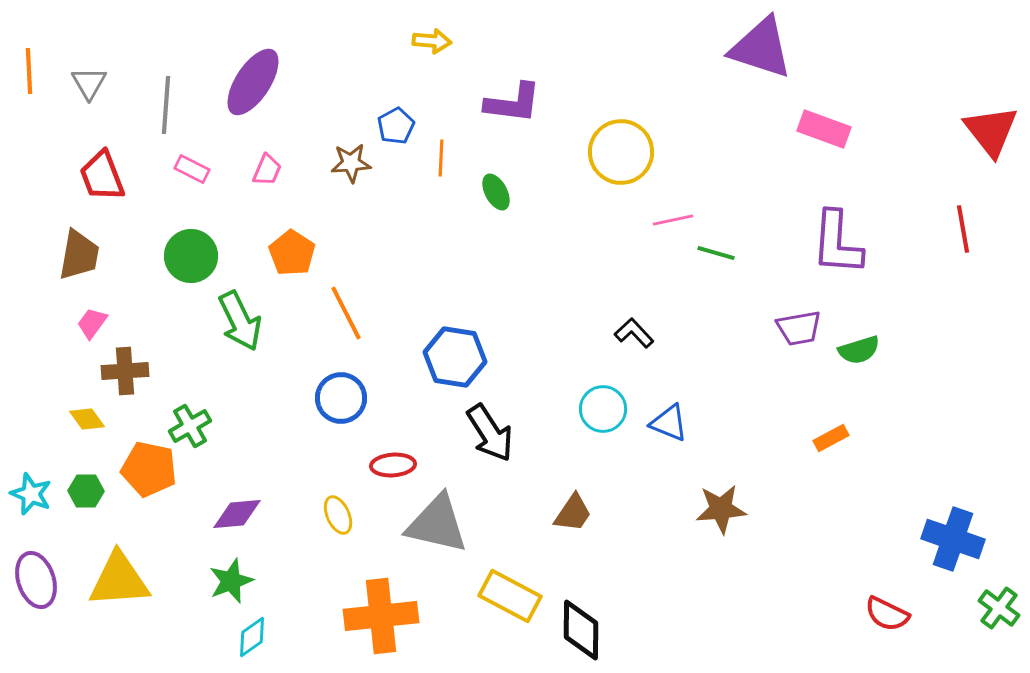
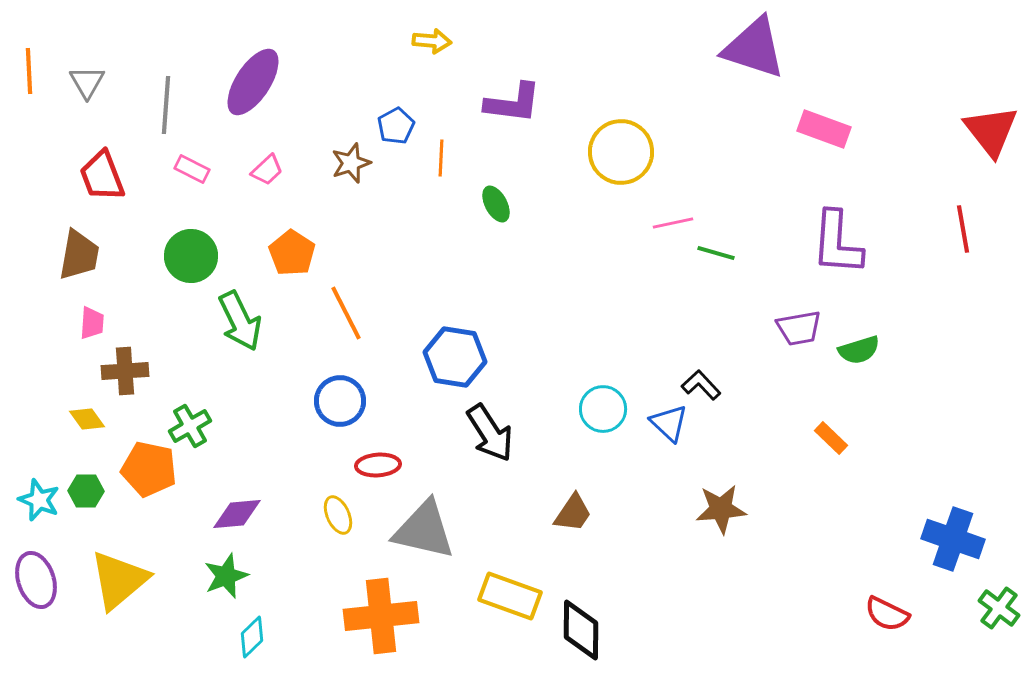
purple triangle at (761, 48): moved 7 px left
gray triangle at (89, 83): moved 2 px left, 1 px up
brown star at (351, 163): rotated 15 degrees counterclockwise
pink trapezoid at (267, 170): rotated 24 degrees clockwise
green ellipse at (496, 192): moved 12 px down
pink line at (673, 220): moved 3 px down
pink trapezoid at (92, 323): rotated 148 degrees clockwise
black L-shape at (634, 333): moved 67 px right, 52 px down
blue circle at (341, 398): moved 1 px left, 3 px down
blue triangle at (669, 423): rotated 21 degrees clockwise
orange rectangle at (831, 438): rotated 72 degrees clockwise
red ellipse at (393, 465): moved 15 px left
cyan star at (31, 494): moved 8 px right, 6 px down
gray triangle at (437, 524): moved 13 px left, 6 px down
yellow triangle at (119, 580): rotated 36 degrees counterclockwise
green star at (231, 581): moved 5 px left, 5 px up
yellow rectangle at (510, 596): rotated 8 degrees counterclockwise
cyan diamond at (252, 637): rotated 9 degrees counterclockwise
